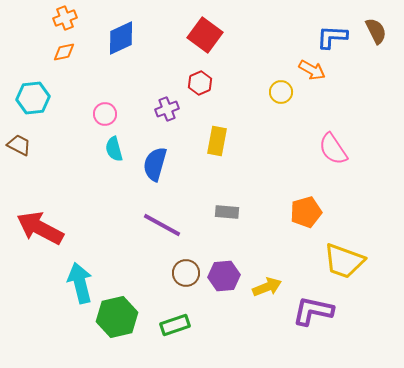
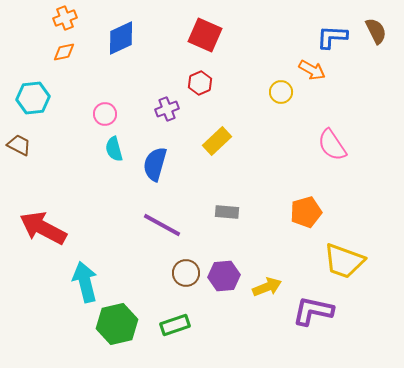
red square: rotated 12 degrees counterclockwise
yellow rectangle: rotated 36 degrees clockwise
pink semicircle: moved 1 px left, 4 px up
red arrow: moved 3 px right
cyan arrow: moved 5 px right, 1 px up
green hexagon: moved 7 px down
